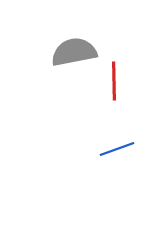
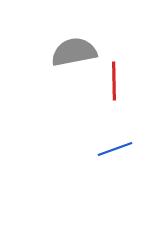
blue line: moved 2 px left
